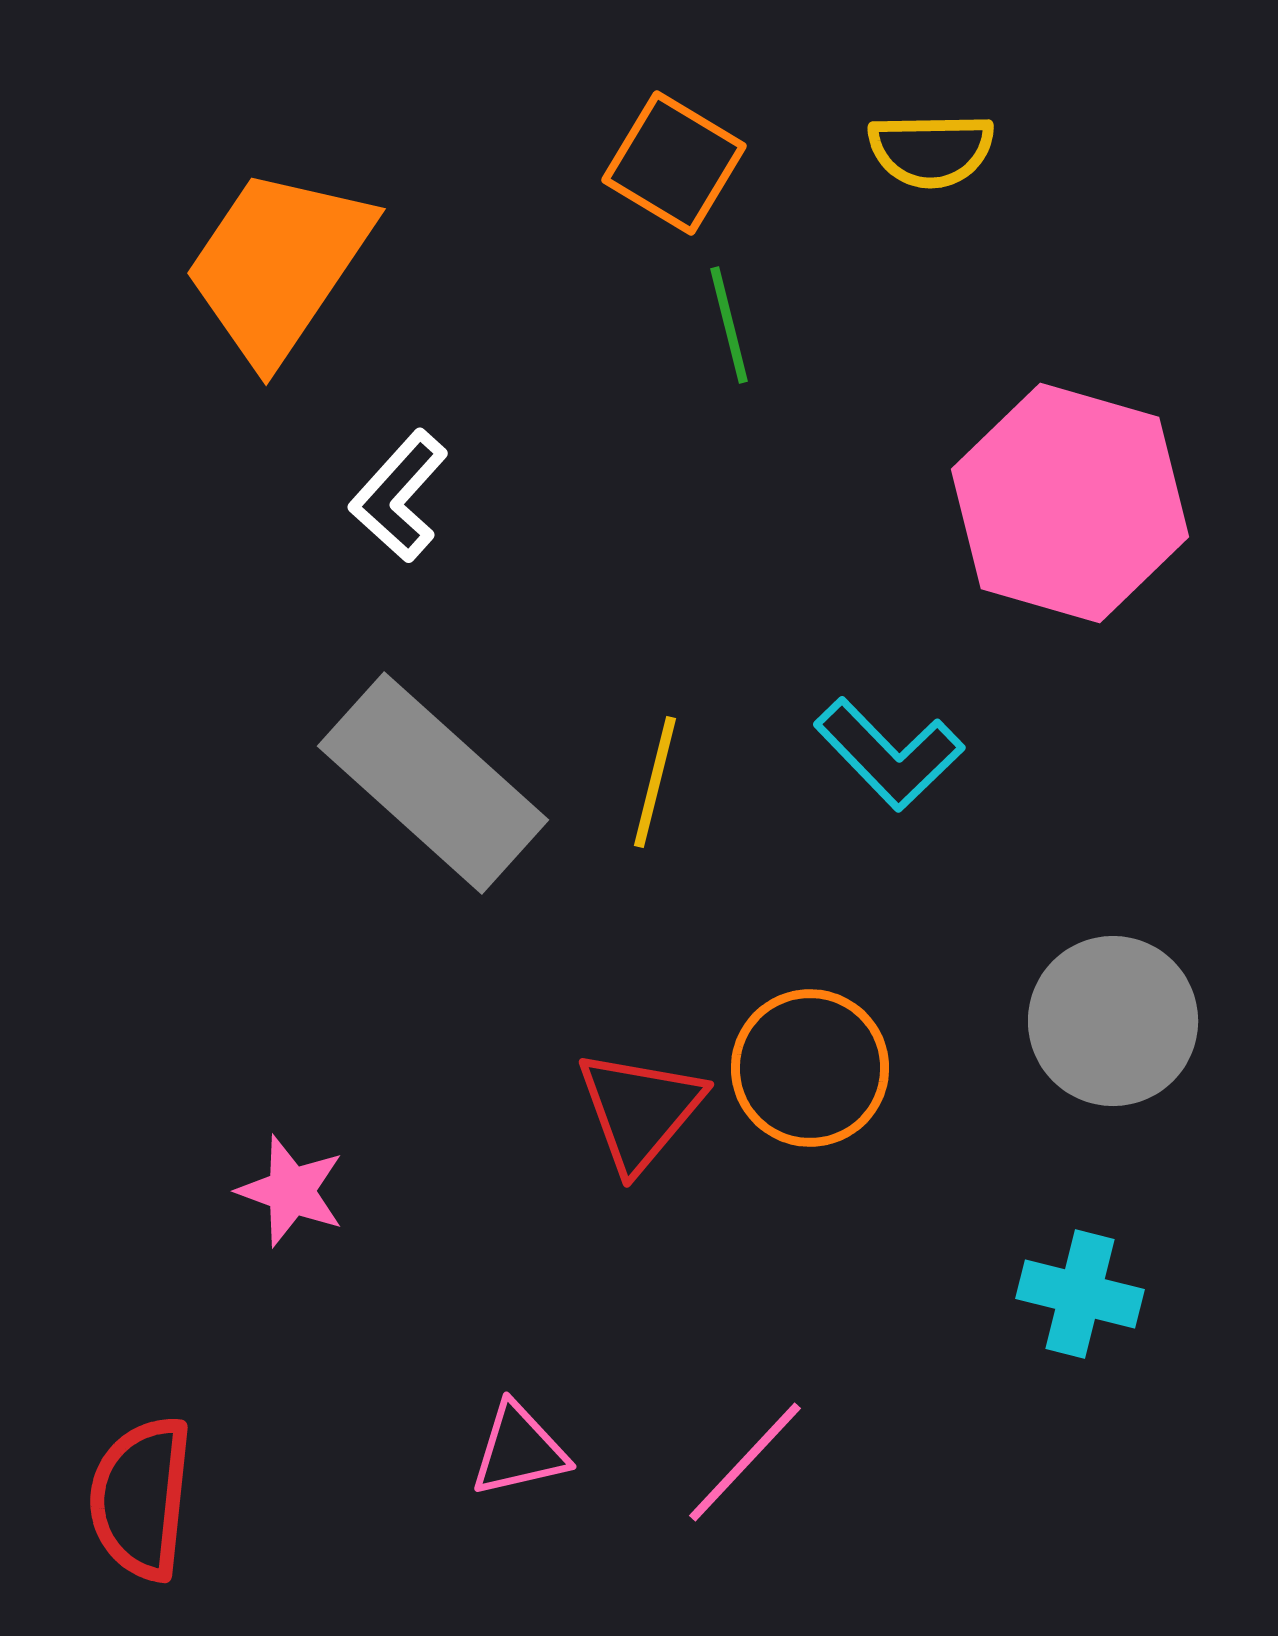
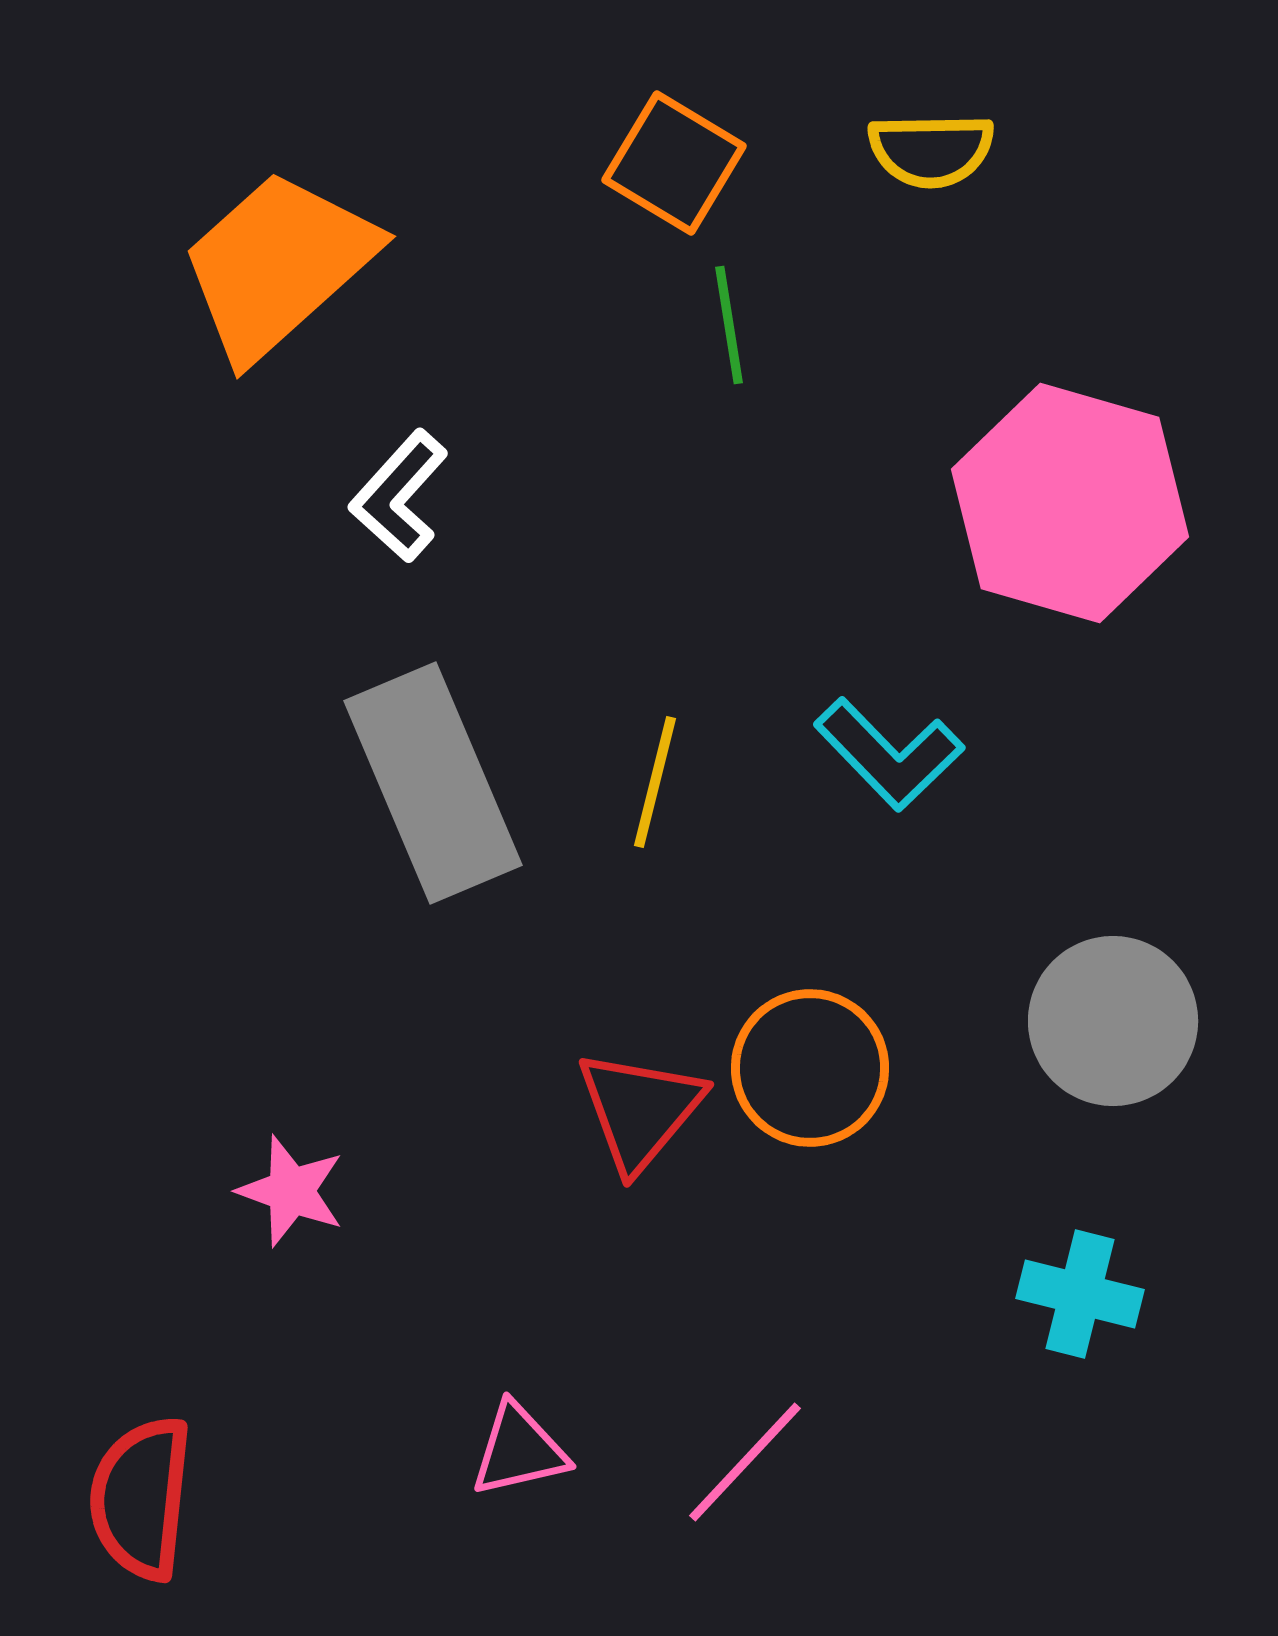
orange trapezoid: rotated 14 degrees clockwise
green line: rotated 5 degrees clockwise
gray rectangle: rotated 25 degrees clockwise
